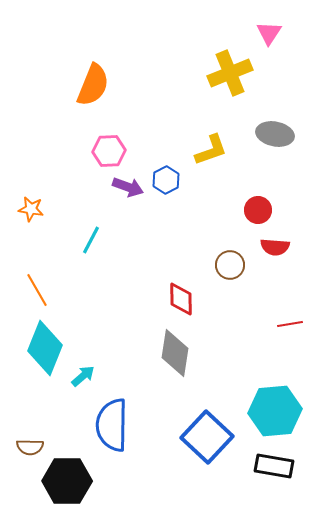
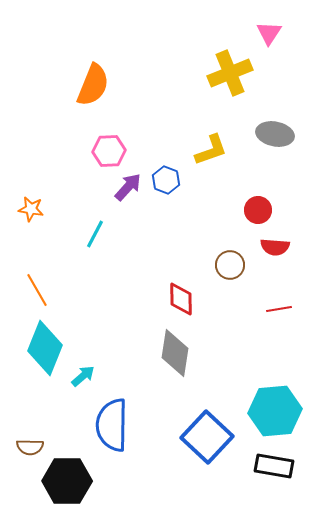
blue hexagon: rotated 12 degrees counterclockwise
purple arrow: rotated 68 degrees counterclockwise
cyan line: moved 4 px right, 6 px up
red line: moved 11 px left, 15 px up
